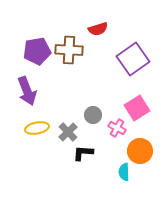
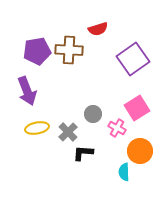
gray circle: moved 1 px up
